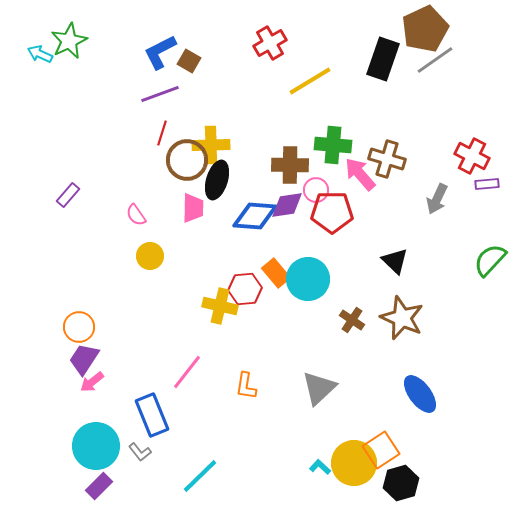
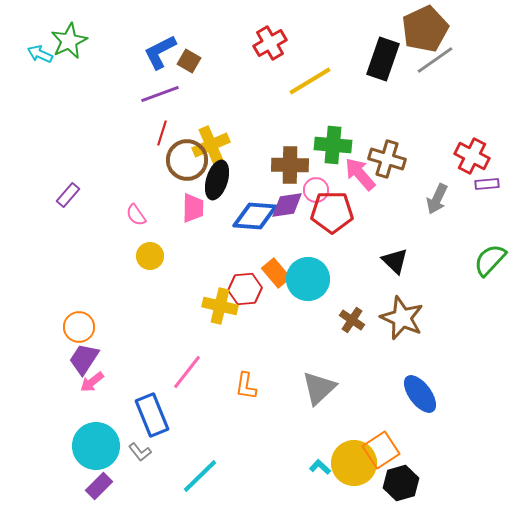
yellow cross at (211, 145): rotated 21 degrees counterclockwise
